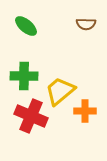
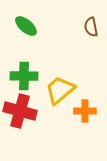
brown semicircle: moved 5 px right, 3 px down; rotated 78 degrees clockwise
yellow trapezoid: moved 1 px up
red cross: moved 11 px left, 5 px up; rotated 8 degrees counterclockwise
